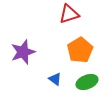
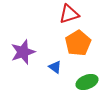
orange pentagon: moved 2 px left, 7 px up
blue triangle: moved 12 px up
